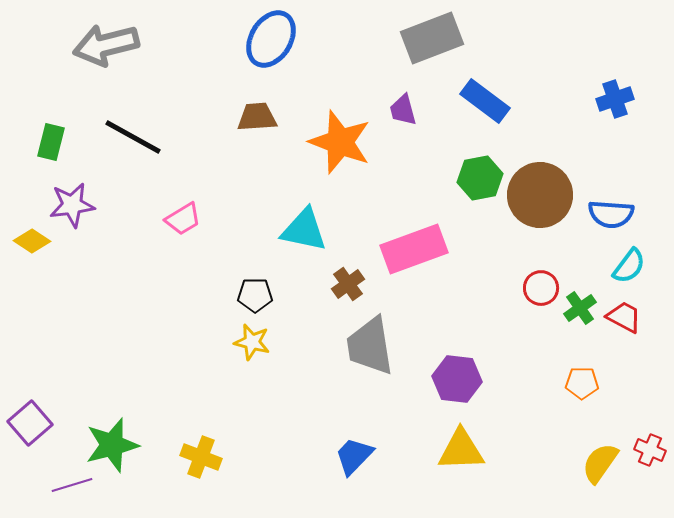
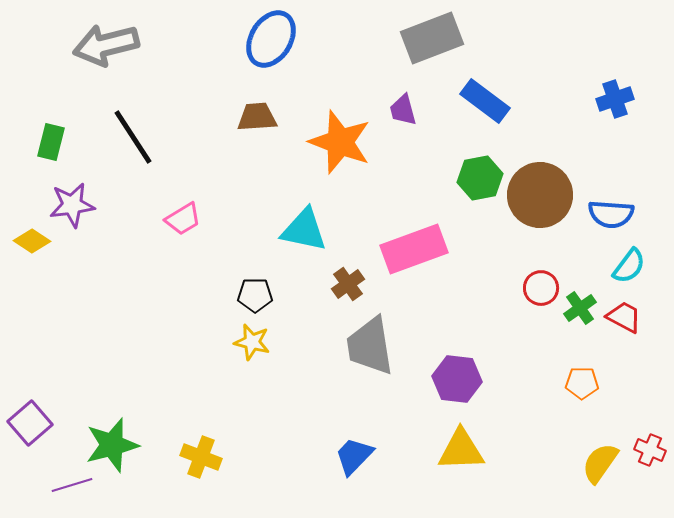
black line: rotated 28 degrees clockwise
